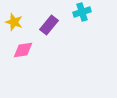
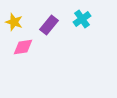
cyan cross: moved 7 px down; rotated 18 degrees counterclockwise
pink diamond: moved 3 px up
